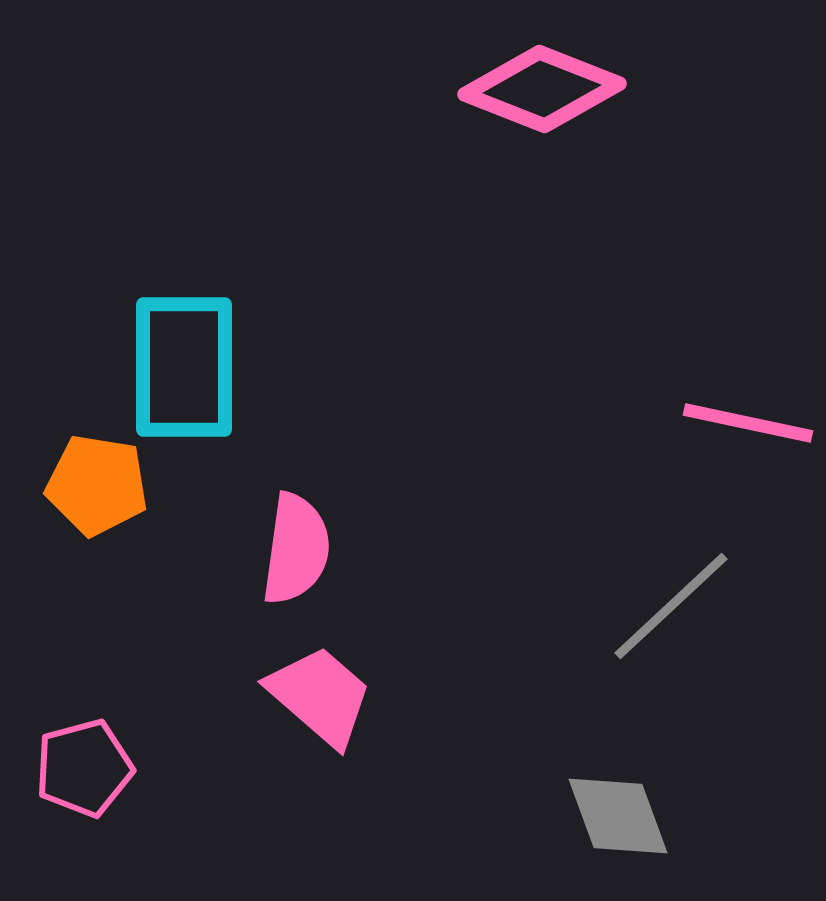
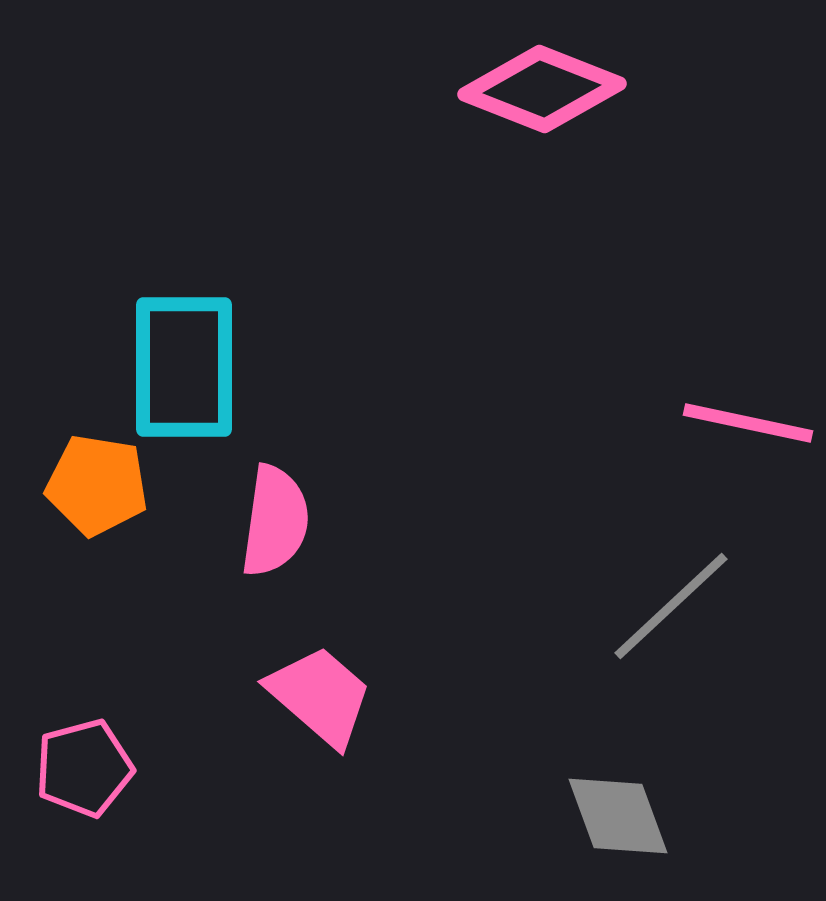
pink semicircle: moved 21 px left, 28 px up
